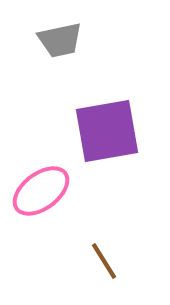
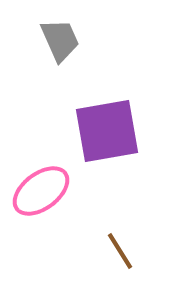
gray trapezoid: rotated 102 degrees counterclockwise
brown line: moved 16 px right, 10 px up
